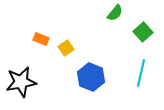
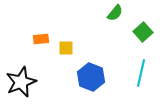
orange rectangle: rotated 28 degrees counterclockwise
yellow square: rotated 35 degrees clockwise
black star: rotated 12 degrees counterclockwise
